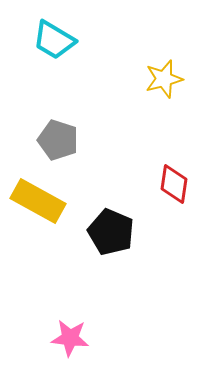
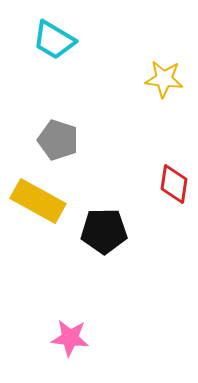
yellow star: rotated 21 degrees clockwise
black pentagon: moved 7 px left, 1 px up; rotated 24 degrees counterclockwise
